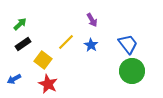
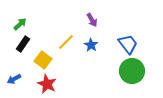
black rectangle: rotated 21 degrees counterclockwise
red star: moved 1 px left
